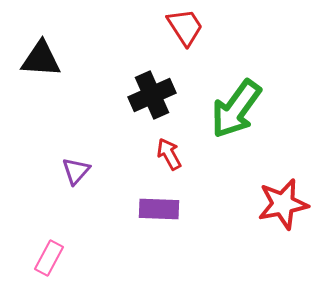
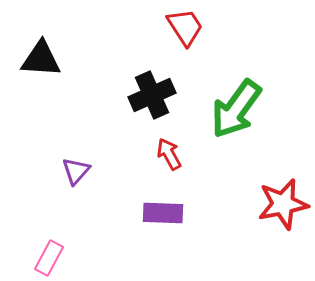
purple rectangle: moved 4 px right, 4 px down
